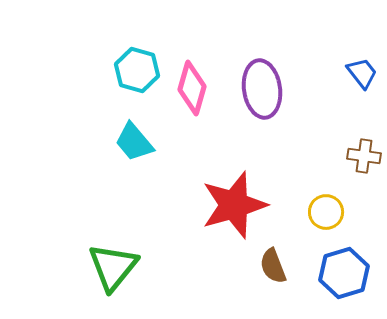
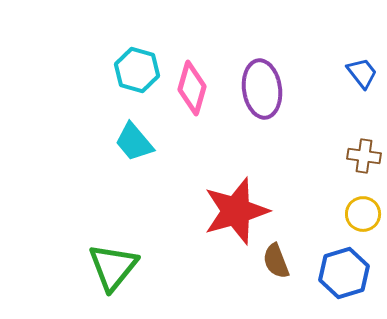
red star: moved 2 px right, 6 px down
yellow circle: moved 37 px right, 2 px down
brown semicircle: moved 3 px right, 5 px up
